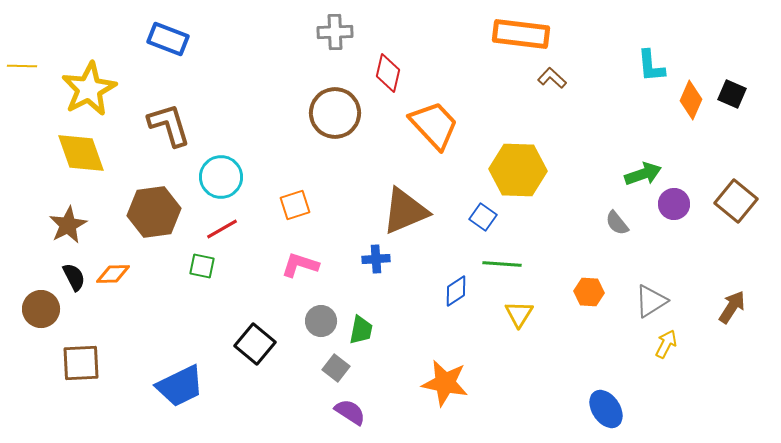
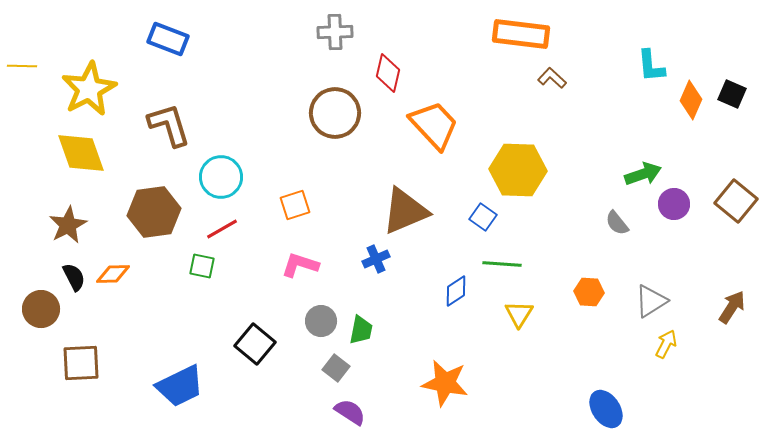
blue cross at (376, 259): rotated 20 degrees counterclockwise
